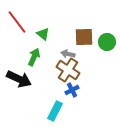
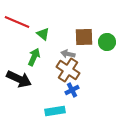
red line: rotated 30 degrees counterclockwise
cyan rectangle: rotated 54 degrees clockwise
